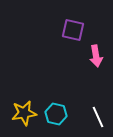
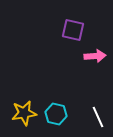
pink arrow: moved 1 px left; rotated 85 degrees counterclockwise
